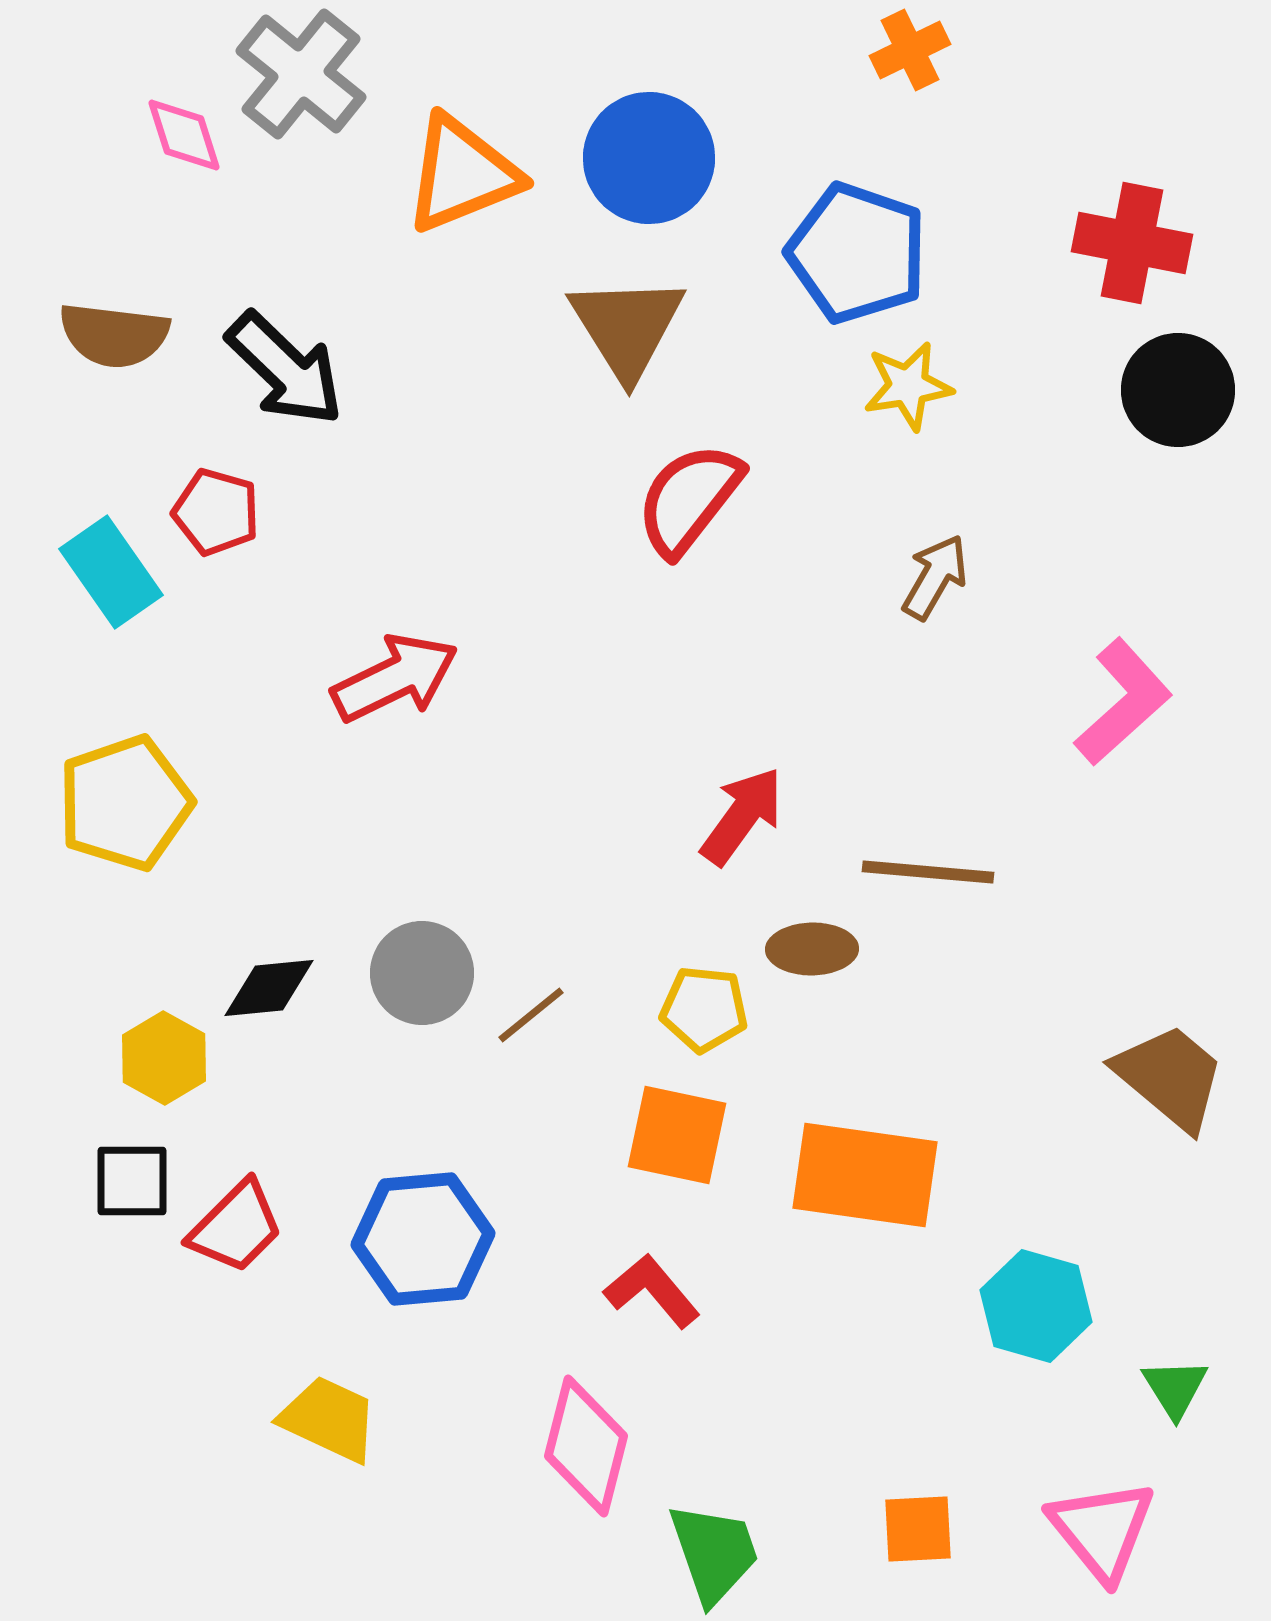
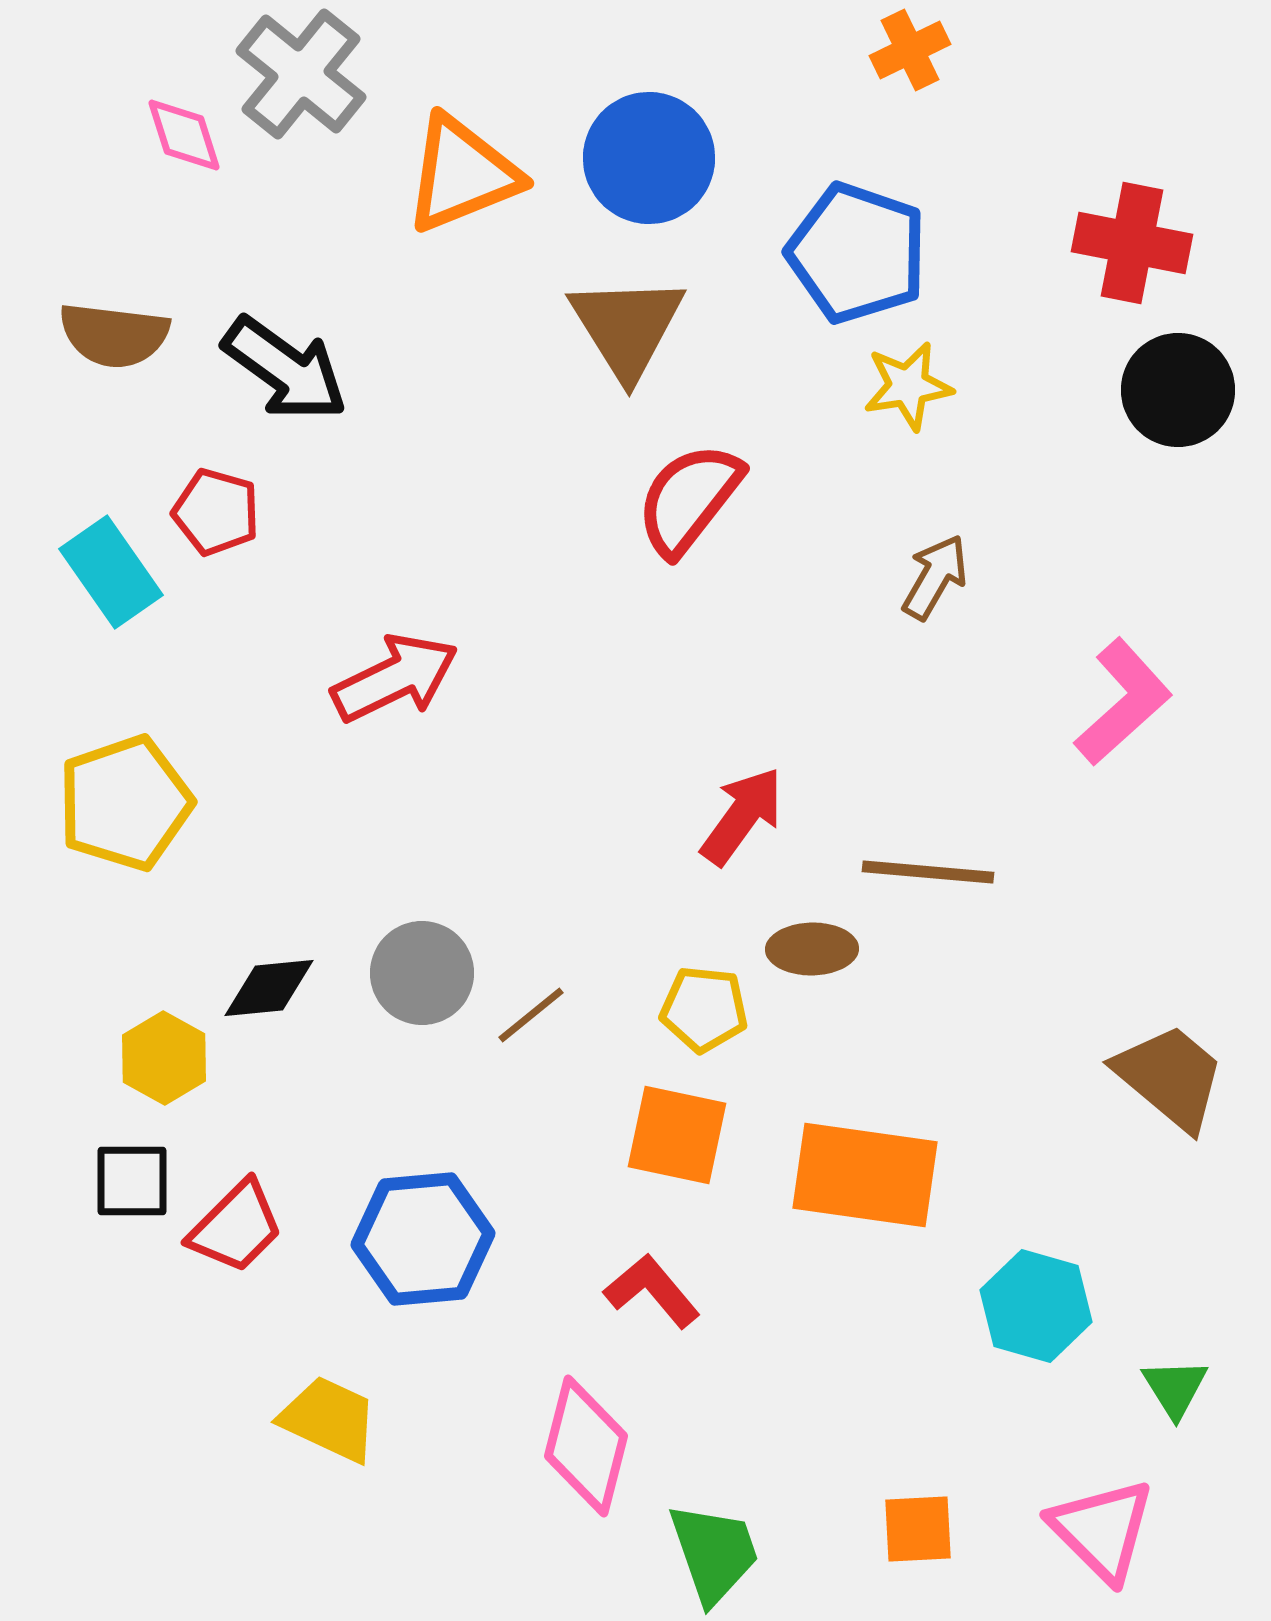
black arrow at (285, 369): rotated 8 degrees counterclockwise
pink triangle at (1102, 1530): rotated 6 degrees counterclockwise
